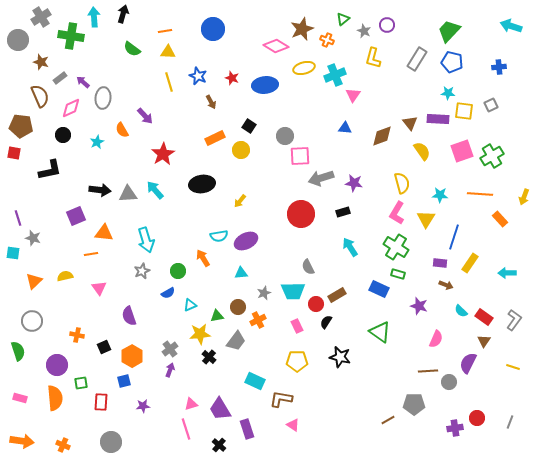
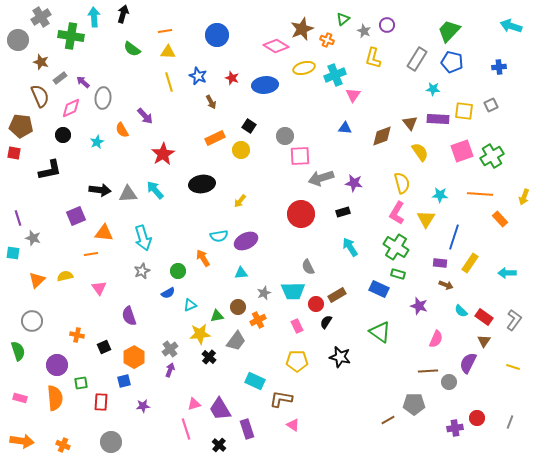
blue circle at (213, 29): moved 4 px right, 6 px down
cyan star at (448, 93): moved 15 px left, 4 px up
yellow semicircle at (422, 151): moved 2 px left, 1 px down
cyan arrow at (146, 240): moved 3 px left, 2 px up
orange triangle at (34, 281): moved 3 px right, 1 px up
orange hexagon at (132, 356): moved 2 px right, 1 px down
pink triangle at (191, 404): moved 3 px right
